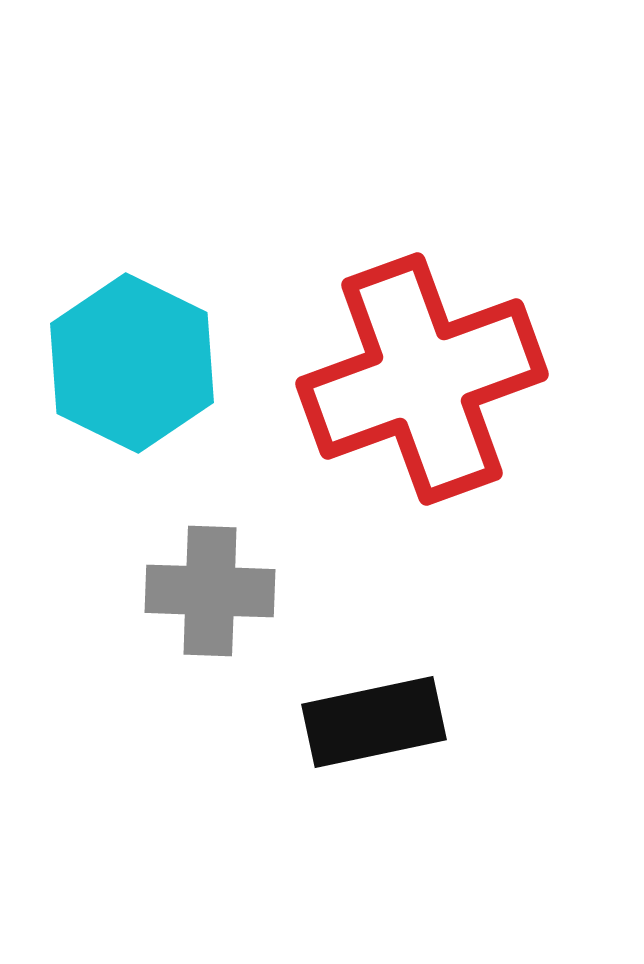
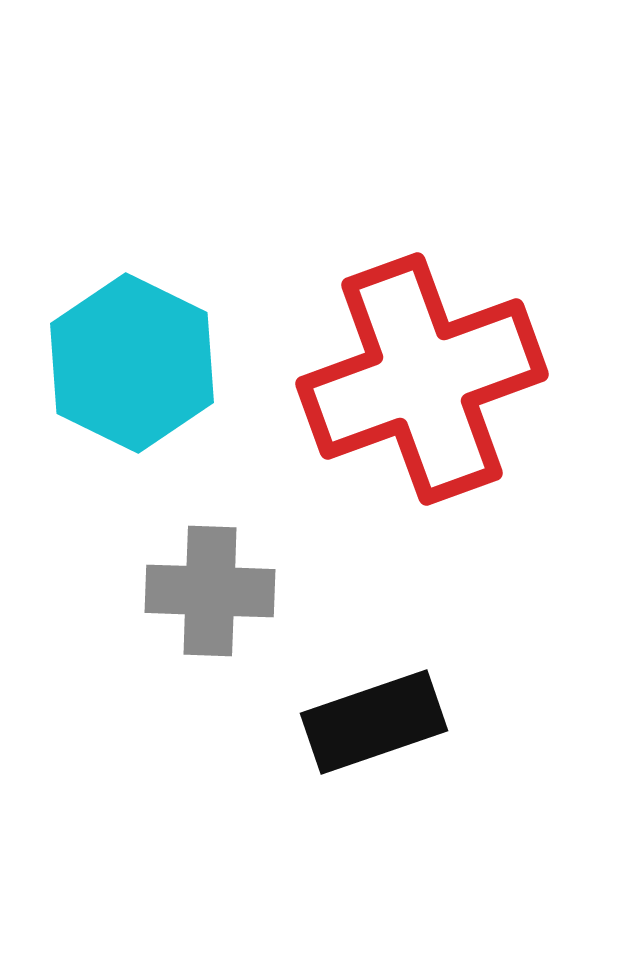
black rectangle: rotated 7 degrees counterclockwise
